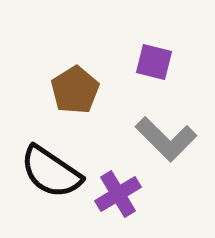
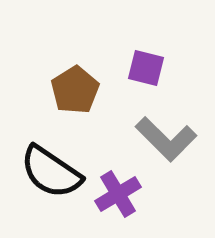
purple square: moved 8 px left, 6 px down
